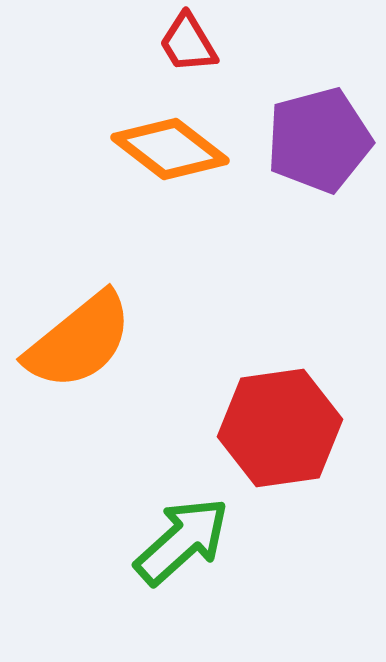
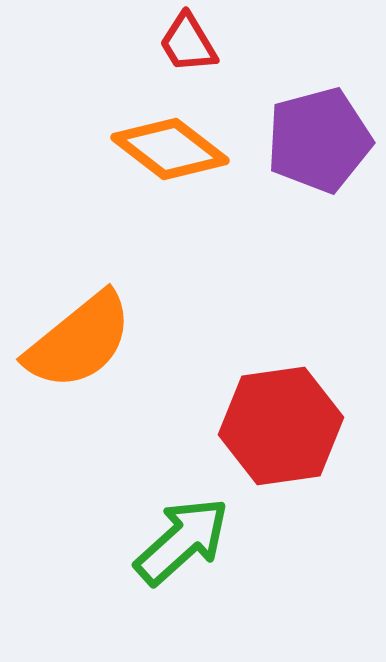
red hexagon: moved 1 px right, 2 px up
